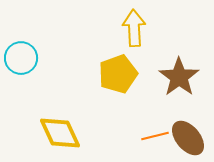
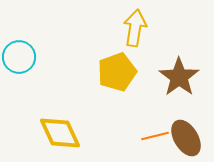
yellow arrow: moved 1 px right; rotated 12 degrees clockwise
cyan circle: moved 2 px left, 1 px up
yellow pentagon: moved 1 px left, 2 px up
brown ellipse: moved 2 px left; rotated 9 degrees clockwise
